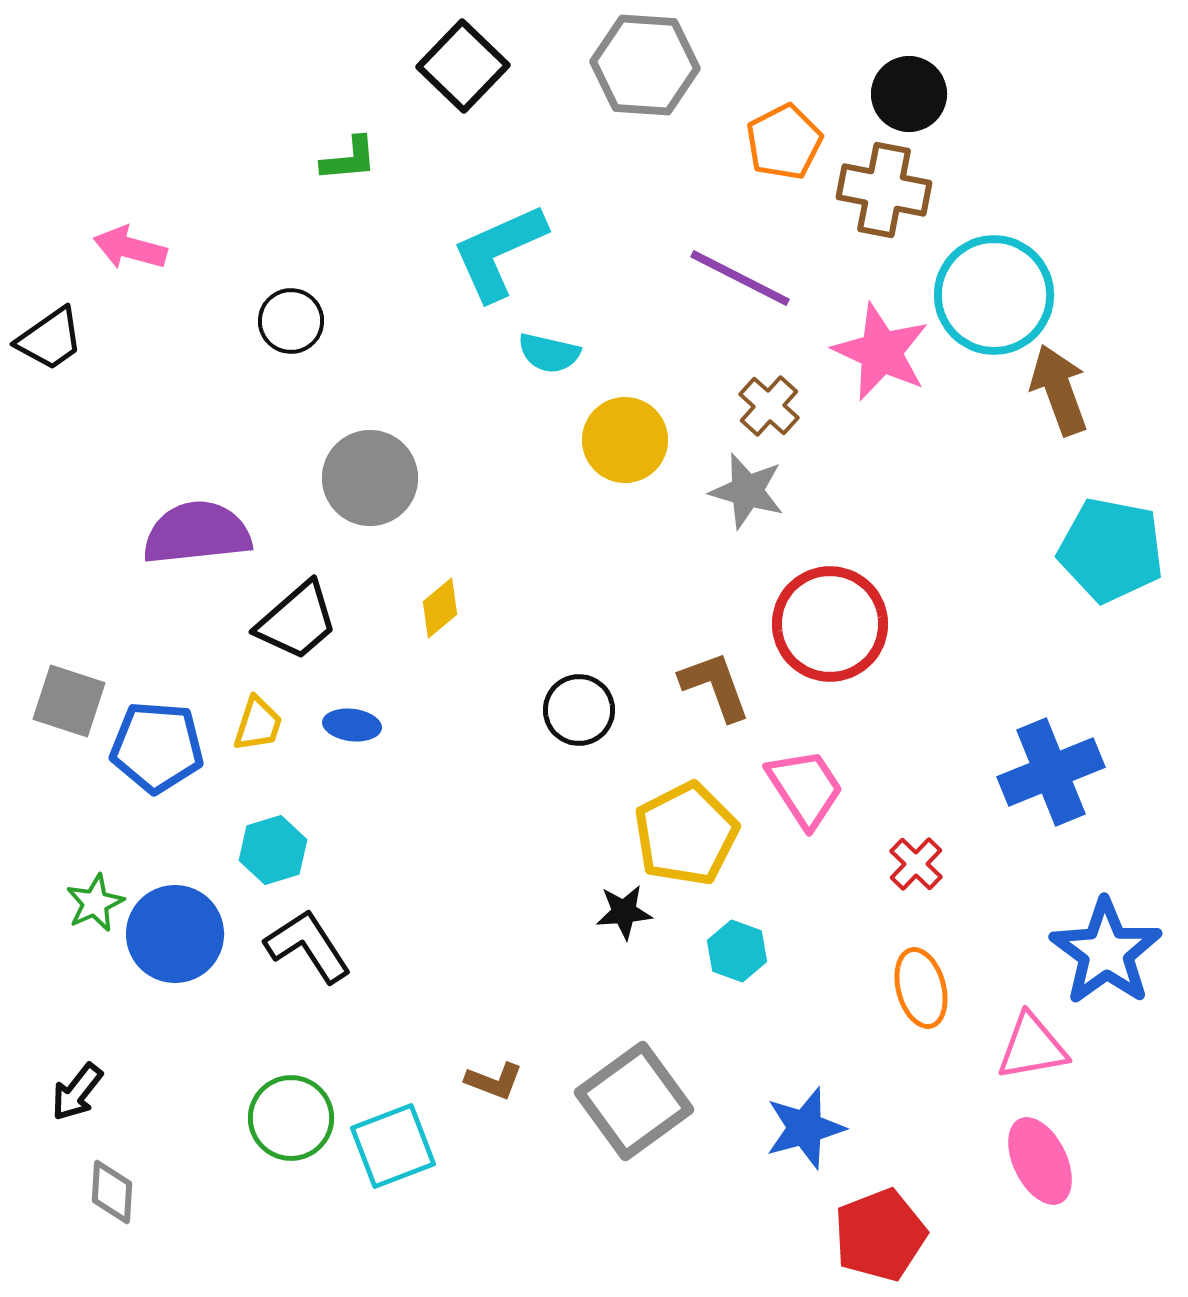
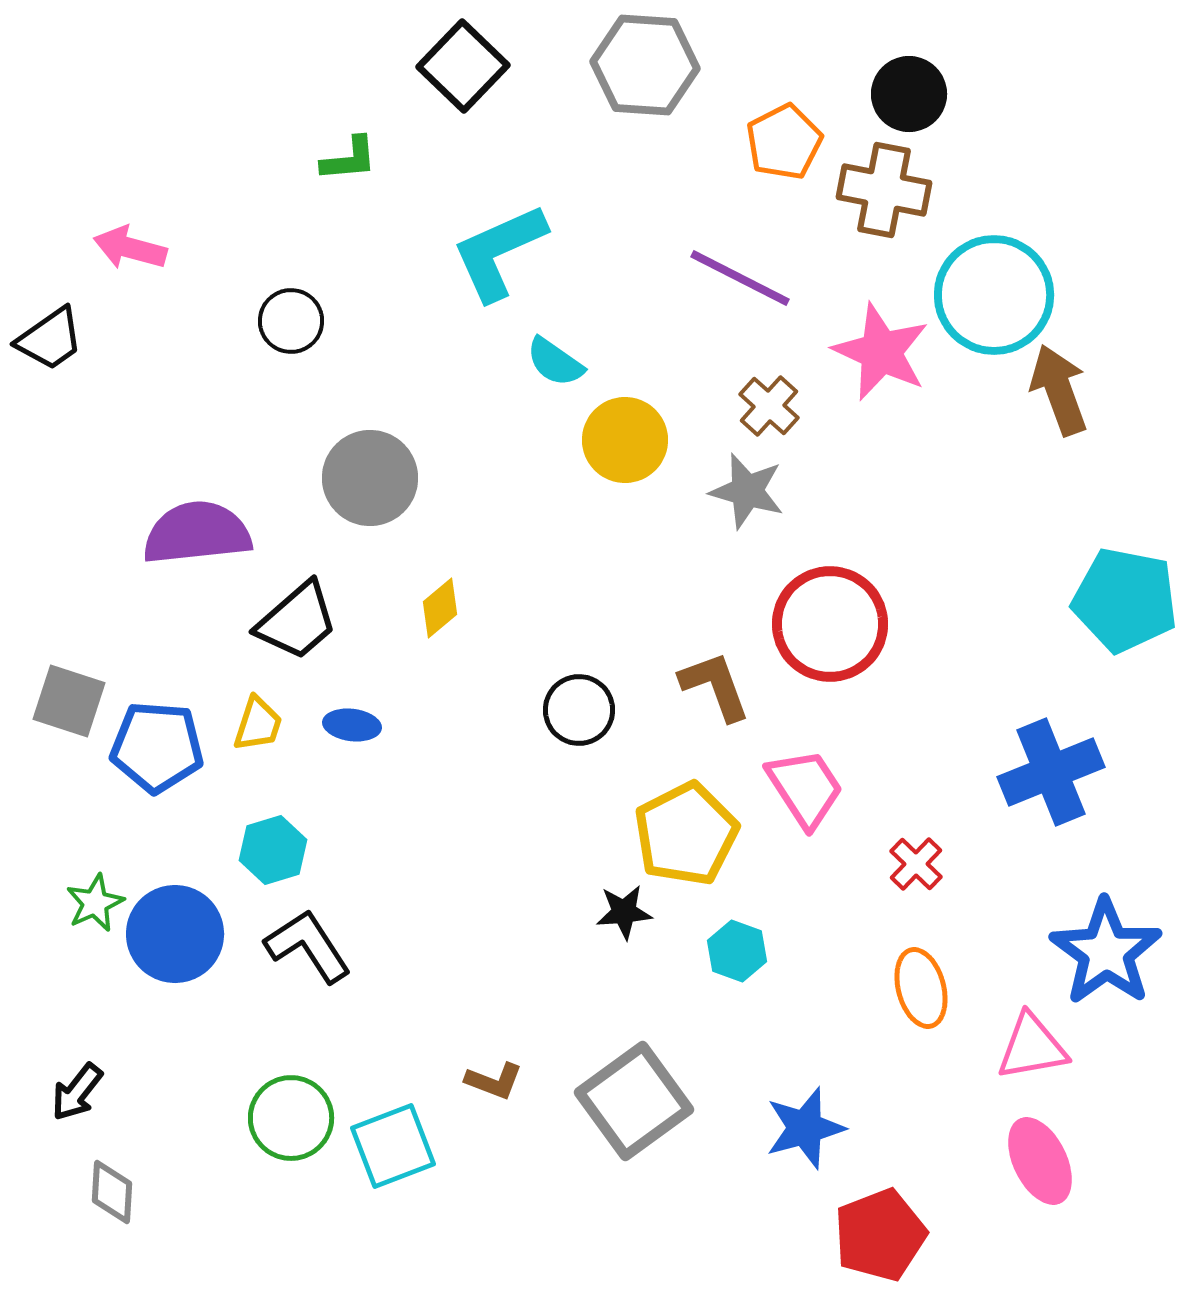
cyan semicircle at (549, 353): moved 6 px right, 9 px down; rotated 22 degrees clockwise
cyan pentagon at (1111, 550): moved 14 px right, 50 px down
